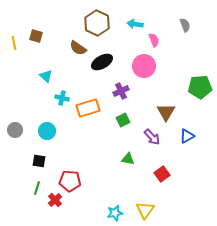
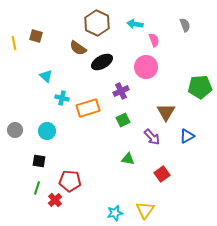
pink circle: moved 2 px right, 1 px down
